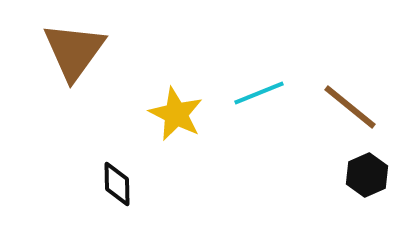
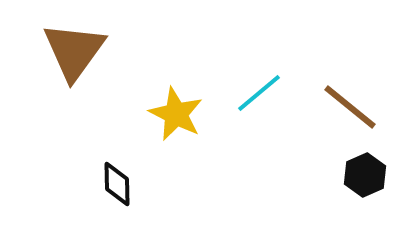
cyan line: rotated 18 degrees counterclockwise
black hexagon: moved 2 px left
